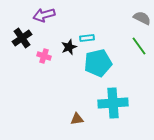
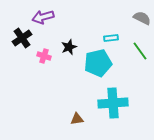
purple arrow: moved 1 px left, 2 px down
cyan rectangle: moved 24 px right
green line: moved 1 px right, 5 px down
